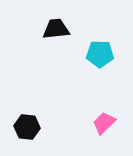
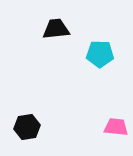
pink trapezoid: moved 12 px right, 4 px down; rotated 50 degrees clockwise
black hexagon: rotated 15 degrees counterclockwise
